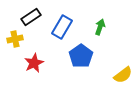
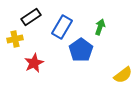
blue pentagon: moved 6 px up
